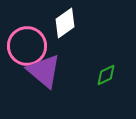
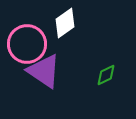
pink circle: moved 2 px up
purple triangle: rotated 6 degrees counterclockwise
